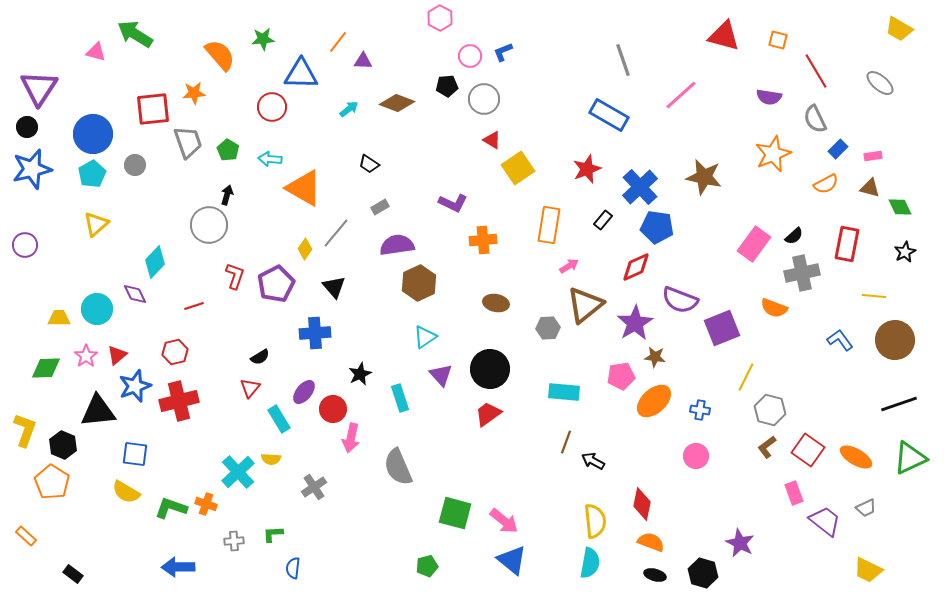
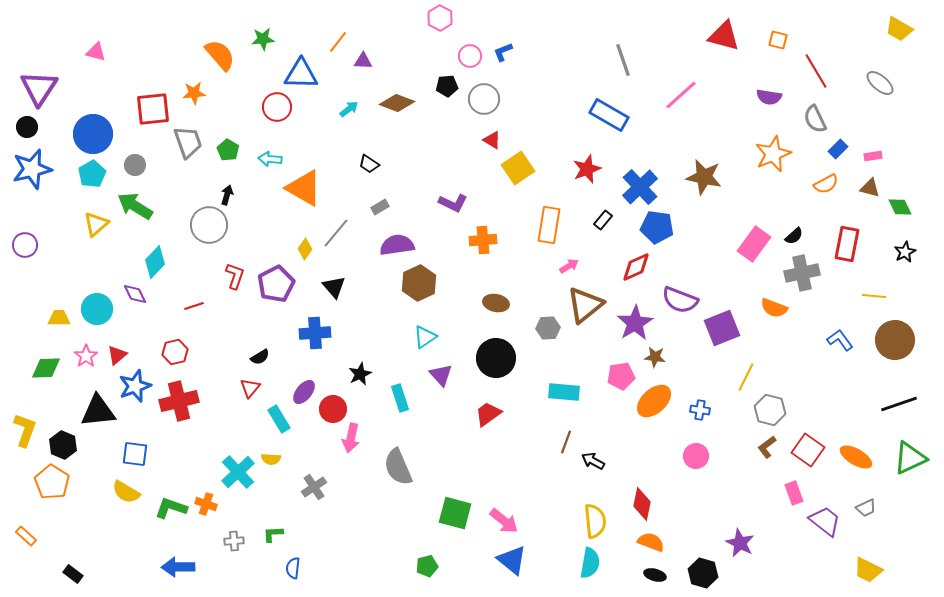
green arrow at (135, 34): moved 172 px down
red circle at (272, 107): moved 5 px right
black circle at (490, 369): moved 6 px right, 11 px up
